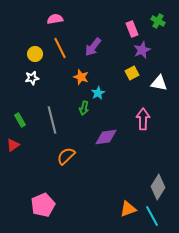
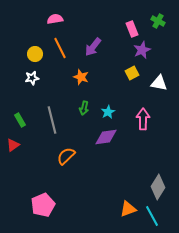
cyan star: moved 10 px right, 19 px down
